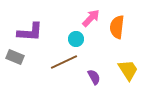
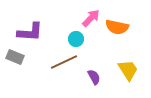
orange semicircle: rotated 85 degrees counterclockwise
